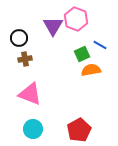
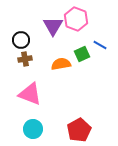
black circle: moved 2 px right, 2 px down
orange semicircle: moved 30 px left, 6 px up
